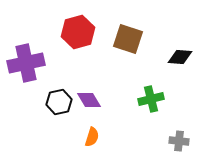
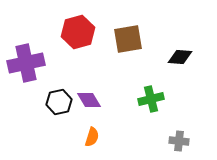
brown square: rotated 28 degrees counterclockwise
